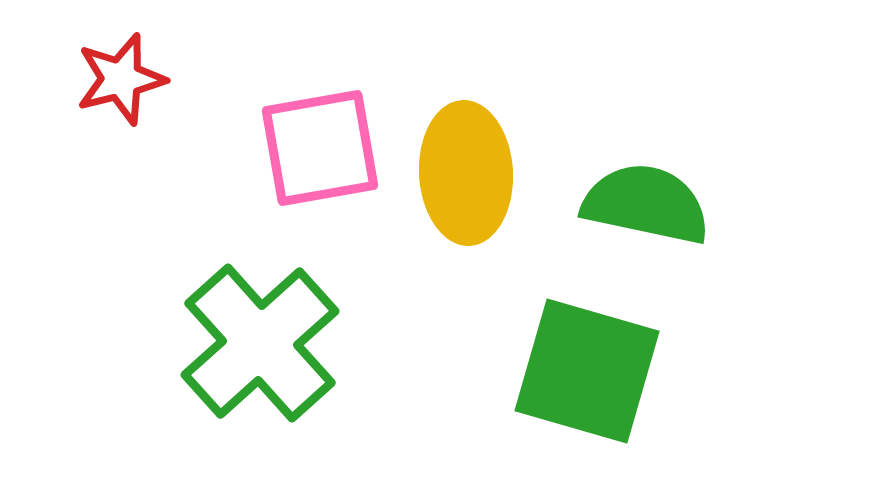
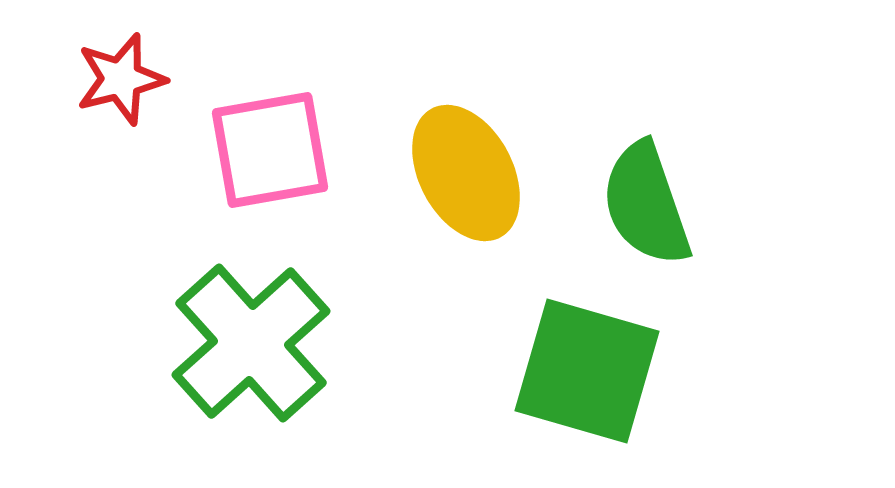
pink square: moved 50 px left, 2 px down
yellow ellipse: rotated 25 degrees counterclockwise
green semicircle: rotated 121 degrees counterclockwise
green cross: moved 9 px left
